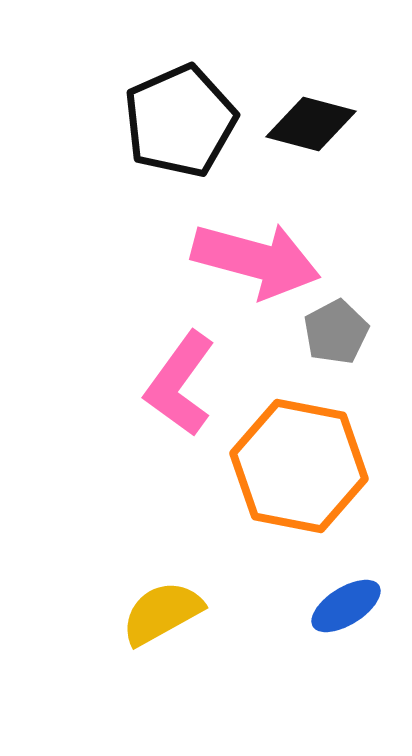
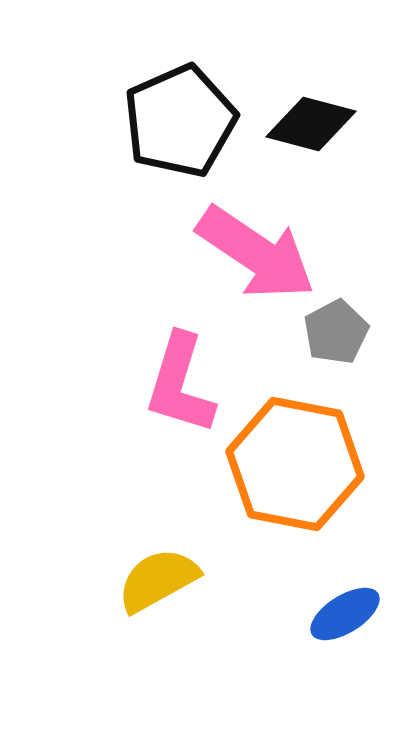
pink arrow: moved 7 px up; rotated 19 degrees clockwise
pink L-shape: rotated 19 degrees counterclockwise
orange hexagon: moved 4 px left, 2 px up
blue ellipse: moved 1 px left, 8 px down
yellow semicircle: moved 4 px left, 33 px up
